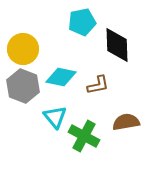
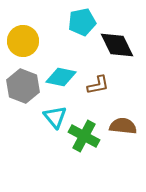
black diamond: rotated 24 degrees counterclockwise
yellow circle: moved 8 px up
brown semicircle: moved 3 px left, 4 px down; rotated 16 degrees clockwise
